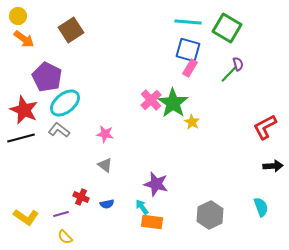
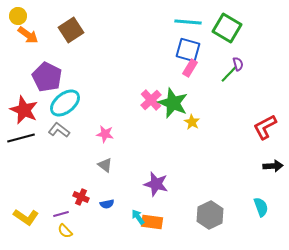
orange arrow: moved 4 px right, 4 px up
green star: rotated 12 degrees counterclockwise
cyan arrow: moved 4 px left, 10 px down
yellow semicircle: moved 6 px up
